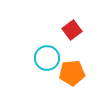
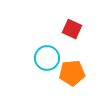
red square: moved 1 px up; rotated 30 degrees counterclockwise
